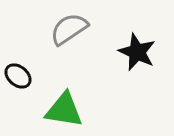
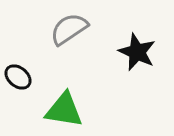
black ellipse: moved 1 px down
